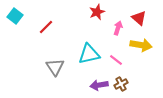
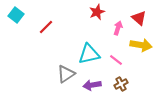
cyan square: moved 1 px right, 1 px up
gray triangle: moved 11 px right, 7 px down; rotated 30 degrees clockwise
purple arrow: moved 7 px left
